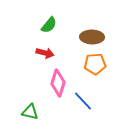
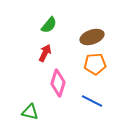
brown ellipse: rotated 20 degrees counterclockwise
red arrow: rotated 78 degrees counterclockwise
blue line: moved 9 px right; rotated 20 degrees counterclockwise
